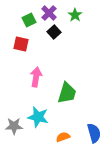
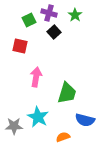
purple cross: rotated 28 degrees counterclockwise
red square: moved 1 px left, 2 px down
cyan star: rotated 15 degrees clockwise
blue semicircle: moved 9 px left, 13 px up; rotated 120 degrees clockwise
